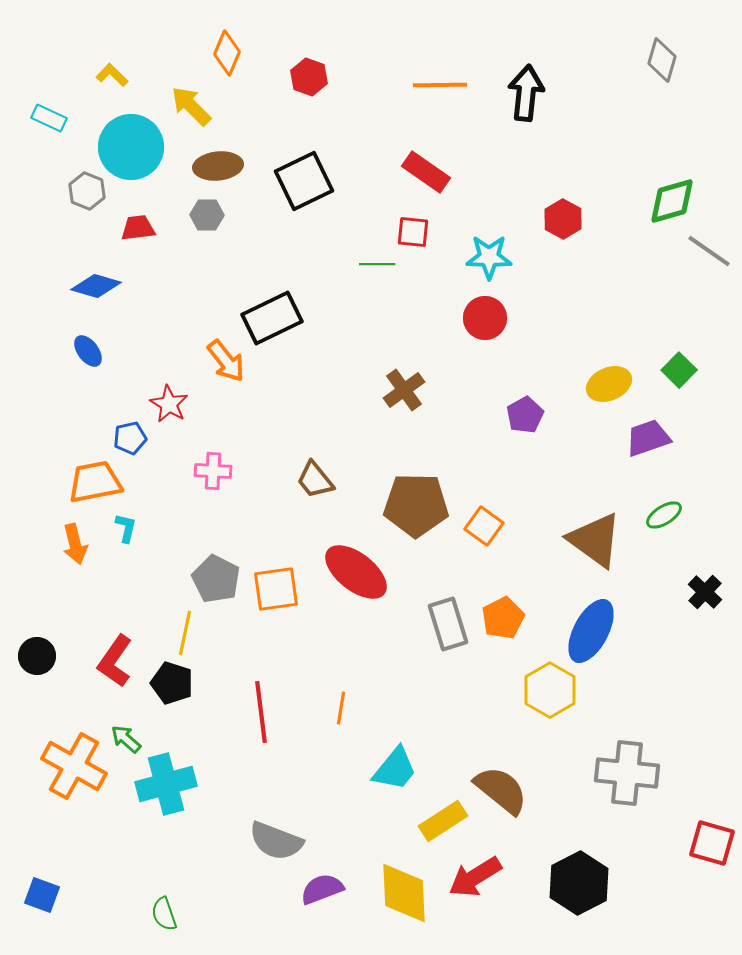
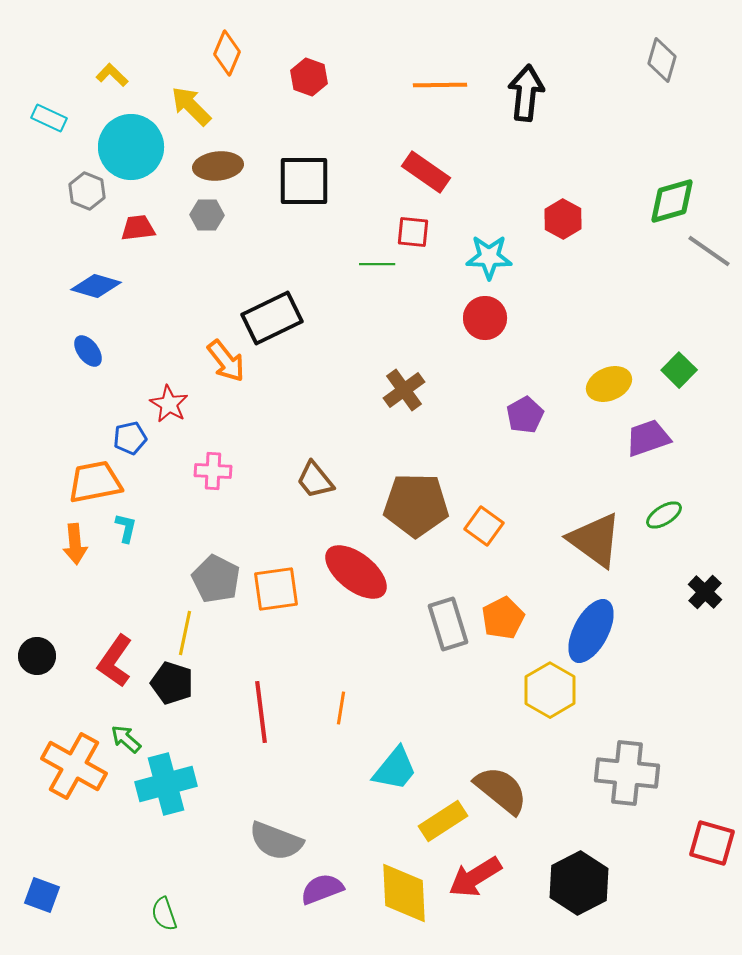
black square at (304, 181): rotated 26 degrees clockwise
orange arrow at (75, 544): rotated 9 degrees clockwise
